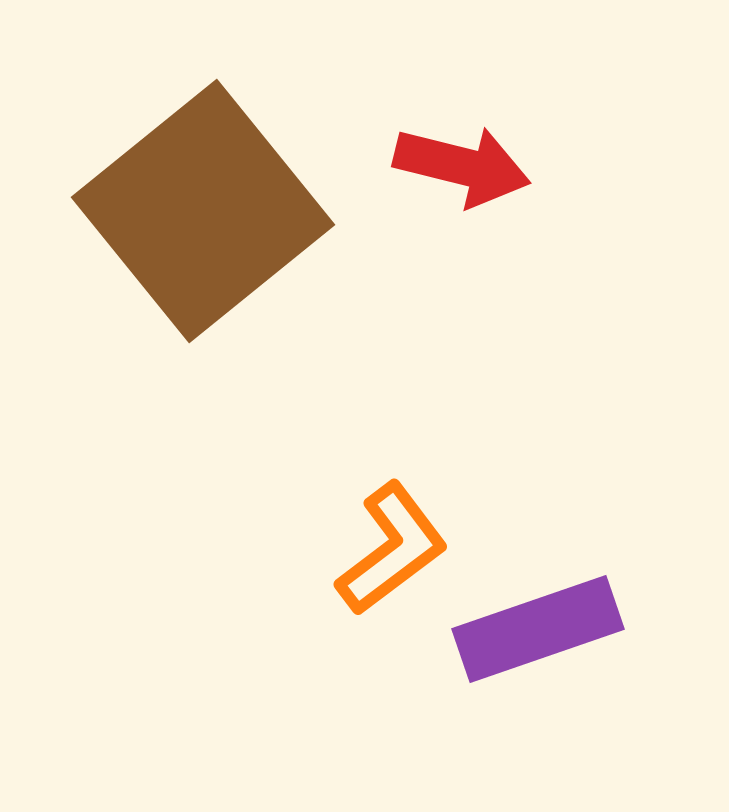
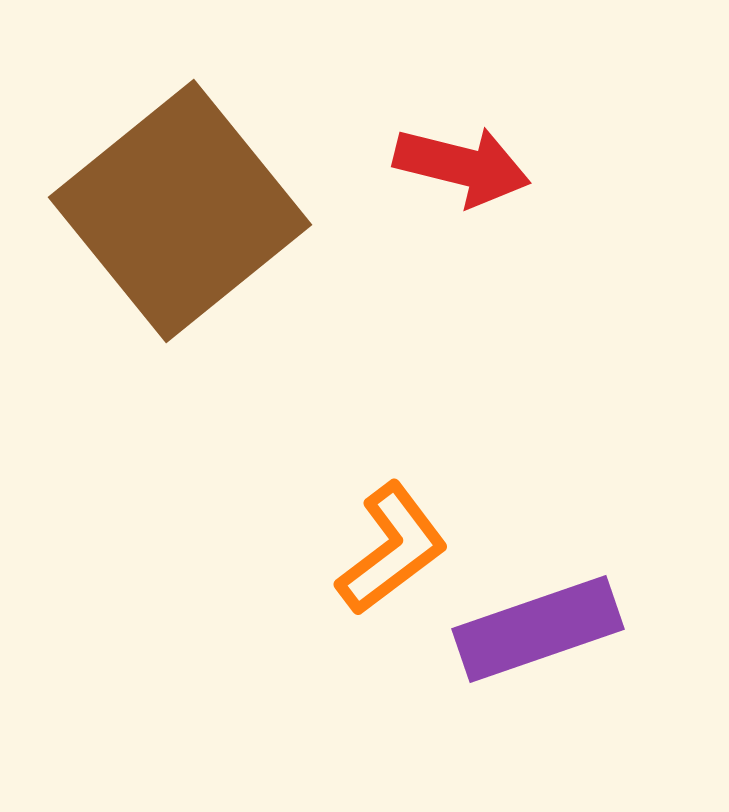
brown square: moved 23 px left
